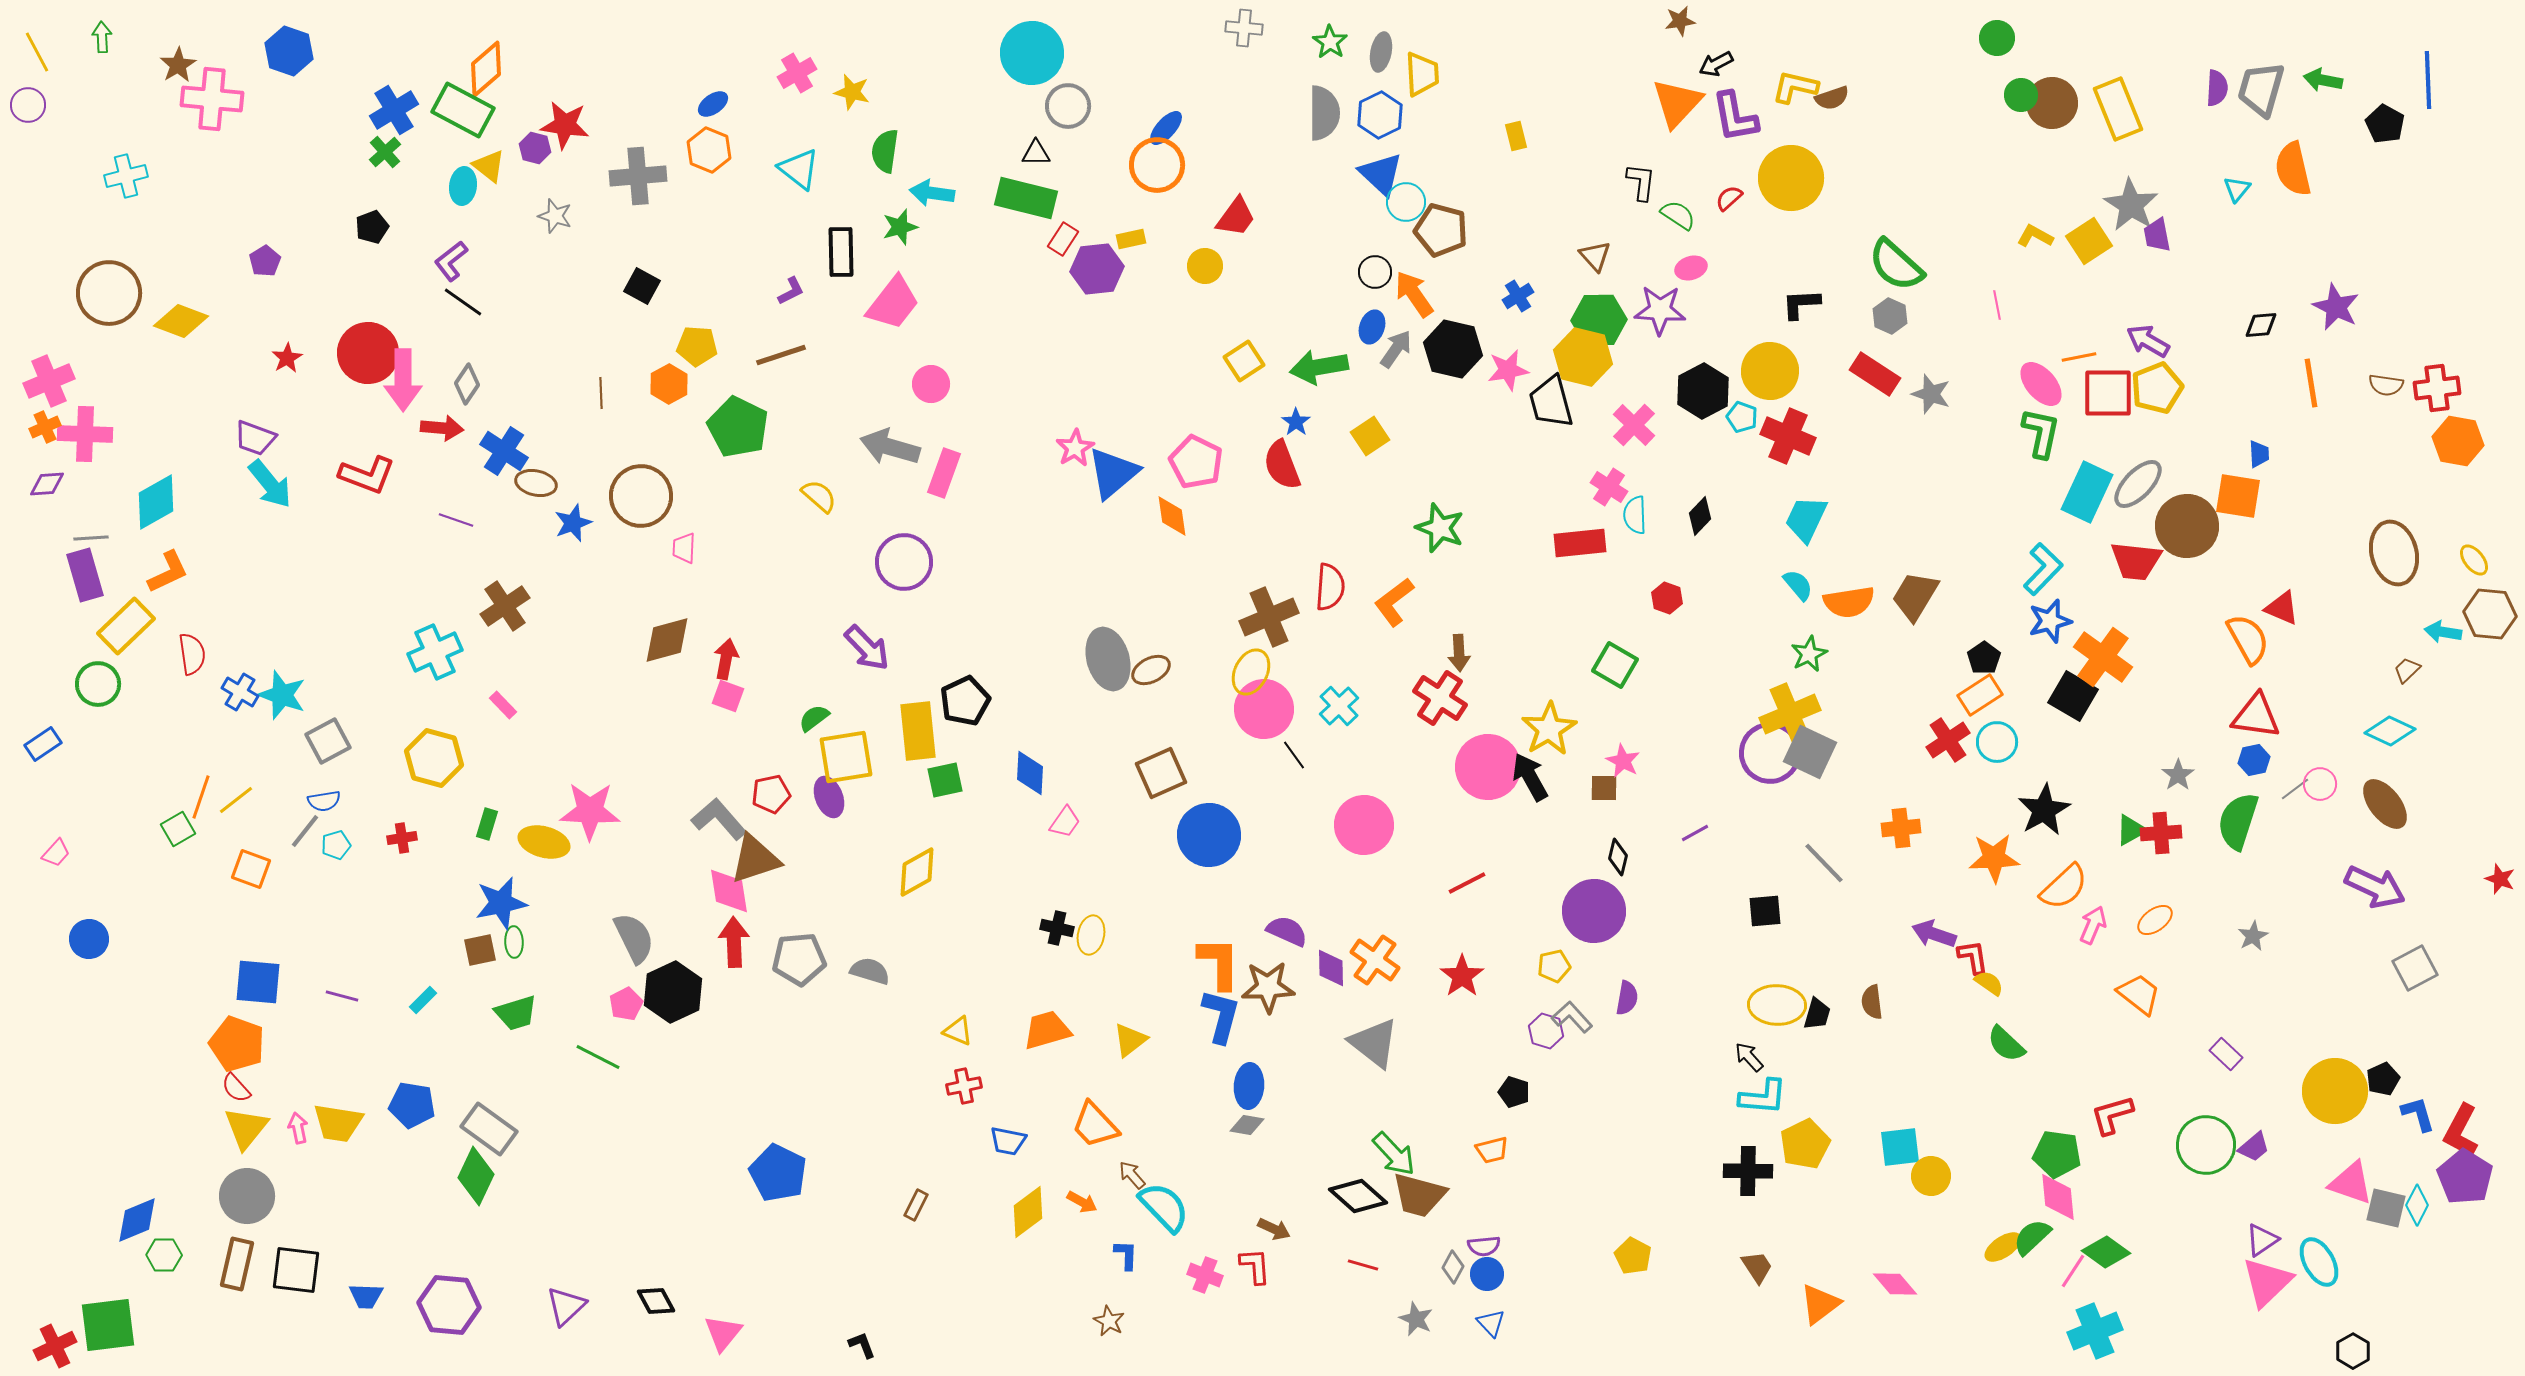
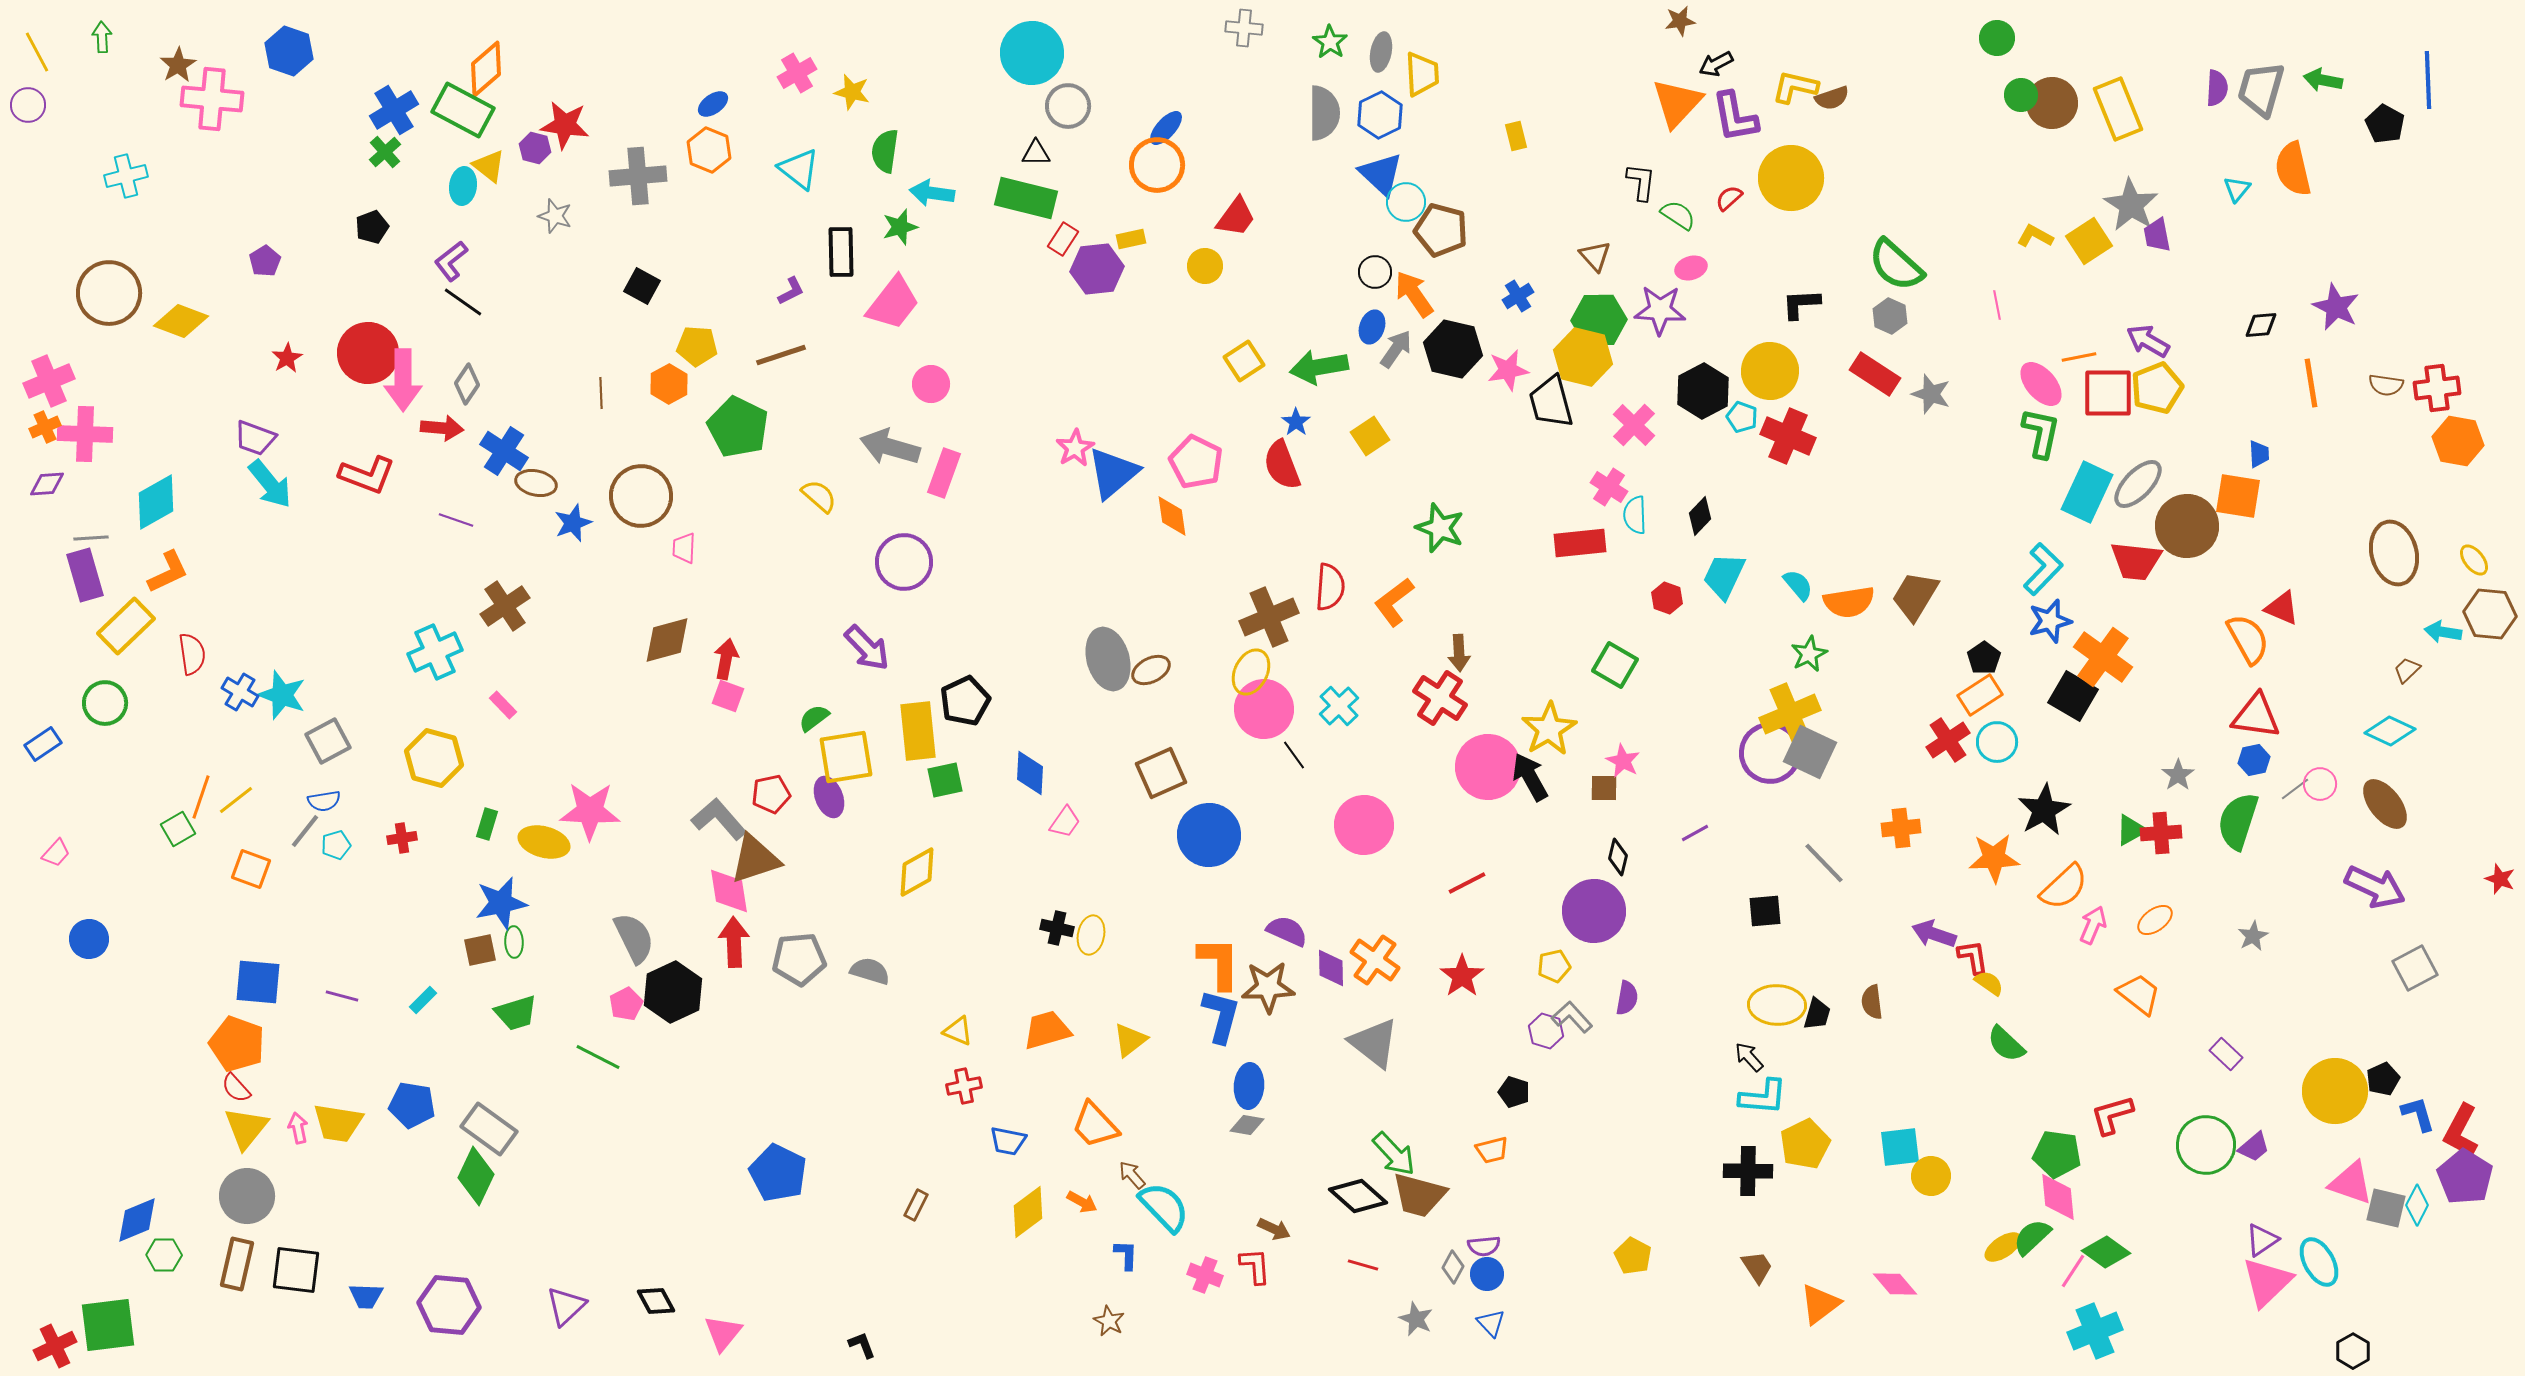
cyan trapezoid at (1806, 519): moved 82 px left, 57 px down
green circle at (98, 684): moved 7 px right, 19 px down
